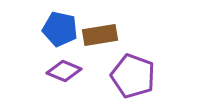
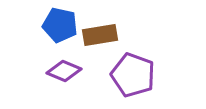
blue pentagon: moved 4 px up
purple pentagon: moved 1 px up
